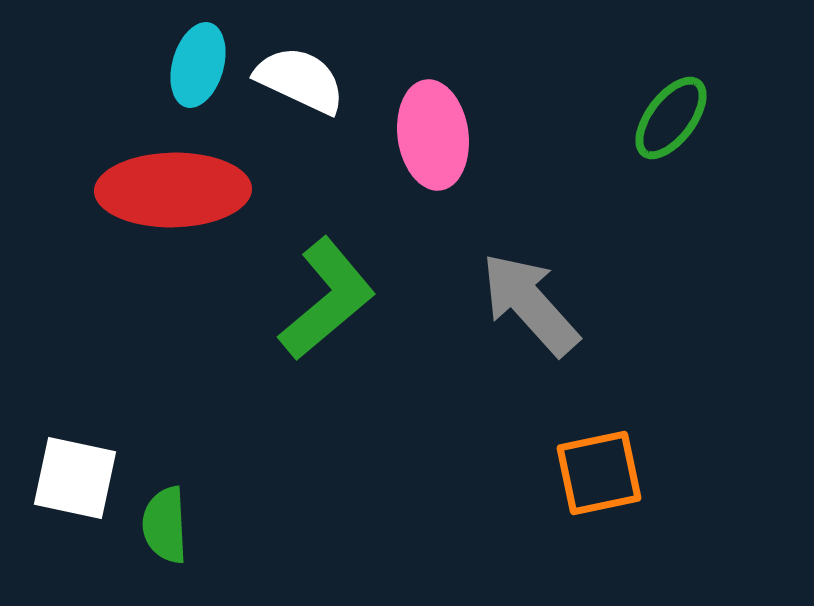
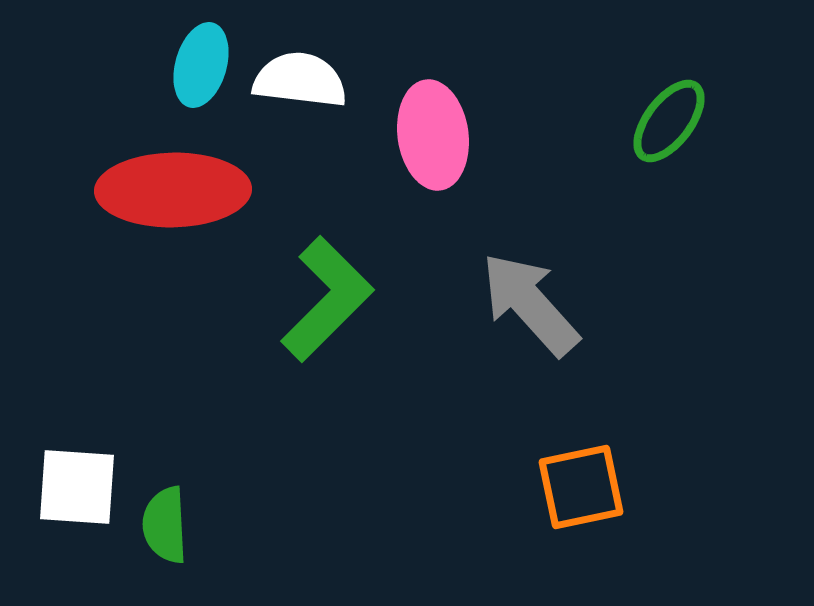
cyan ellipse: moved 3 px right
white semicircle: rotated 18 degrees counterclockwise
green ellipse: moved 2 px left, 3 px down
green L-shape: rotated 5 degrees counterclockwise
orange square: moved 18 px left, 14 px down
white square: moved 2 px right, 9 px down; rotated 8 degrees counterclockwise
